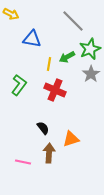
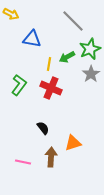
red cross: moved 4 px left, 2 px up
orange triangle: moved 2 px right, 4 px down
brown arrow: moved 2 px right, 4 px down
